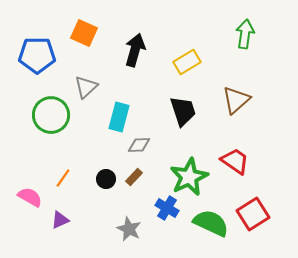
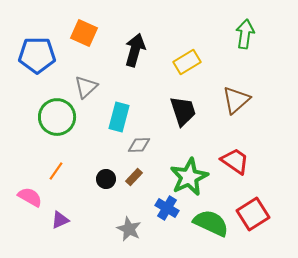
green circle: moved 6 px right, 2 px down
orange line: moved 7 px left, 7 px up
